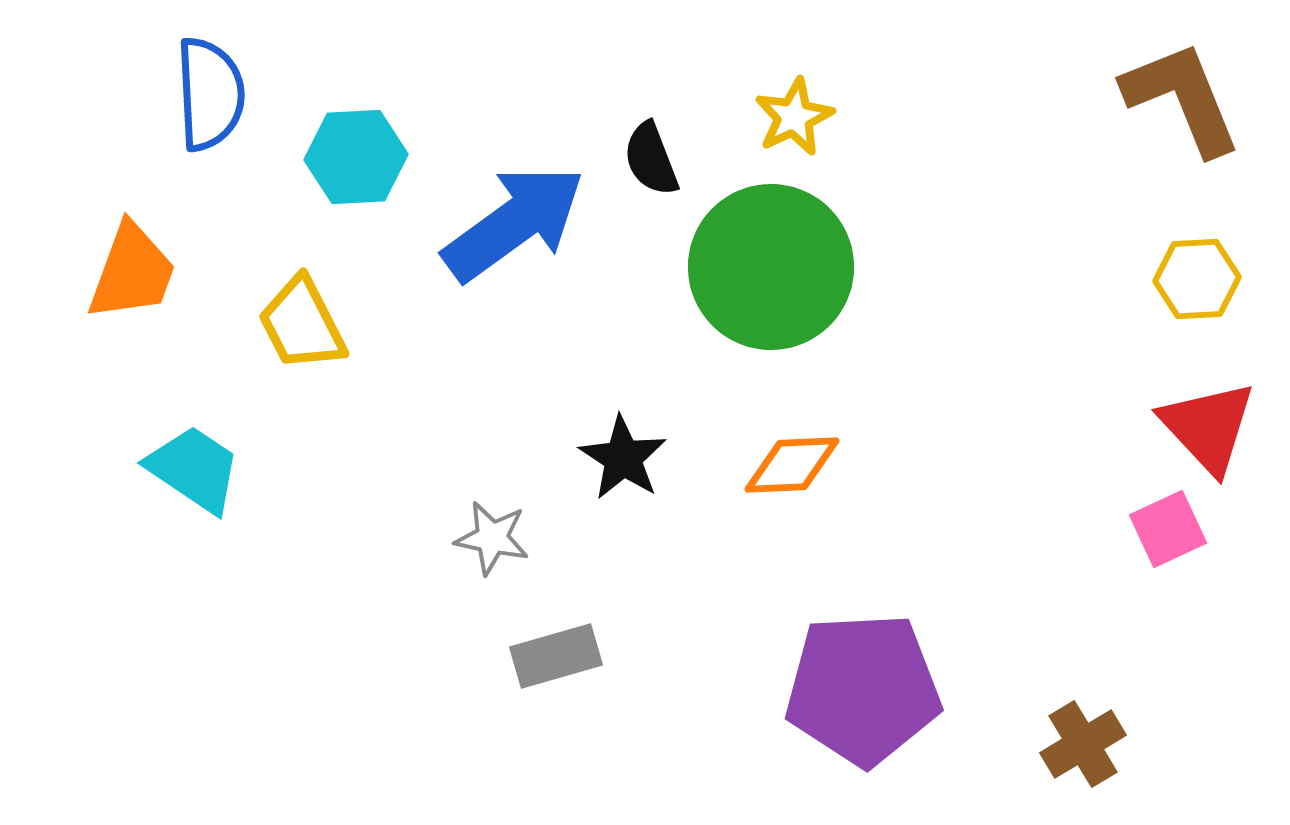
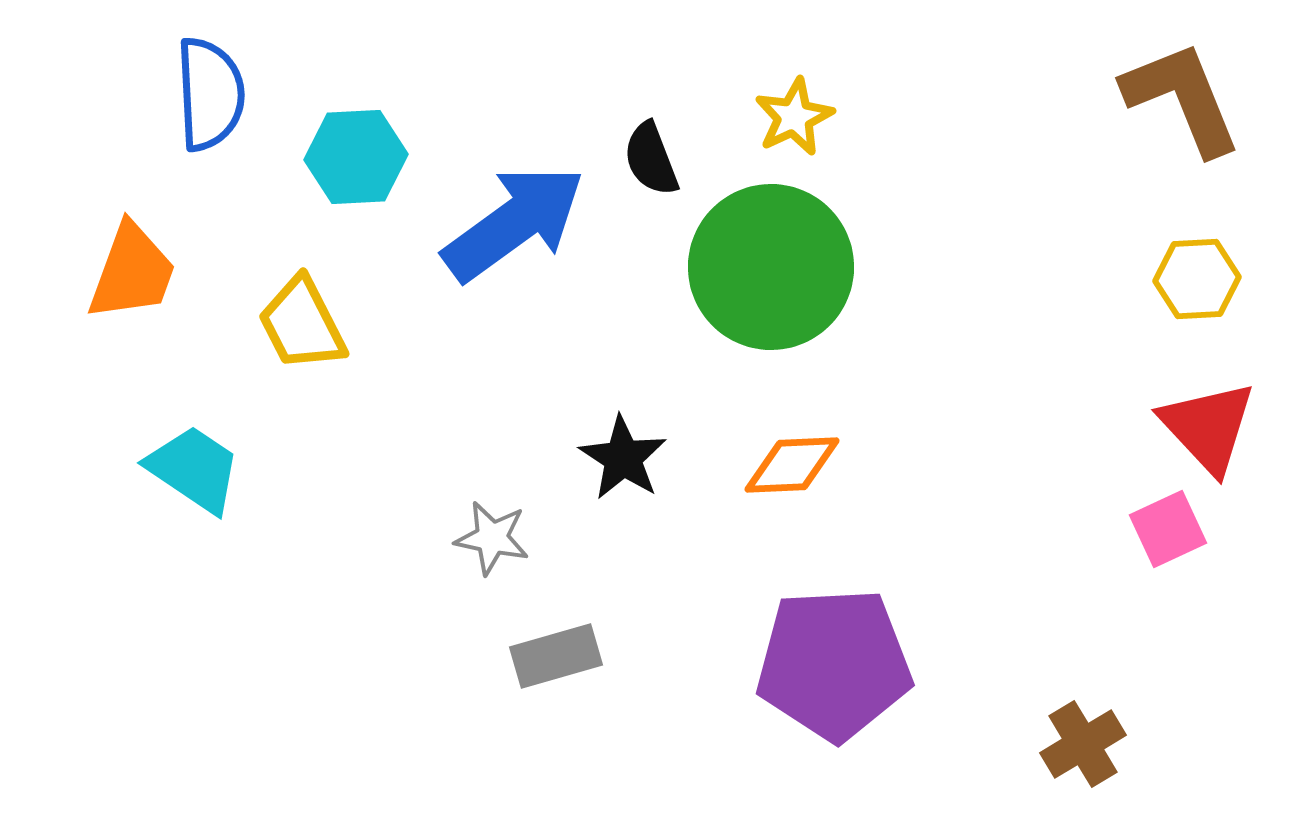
purple pentagon: moved 29 px left, 25 px up
